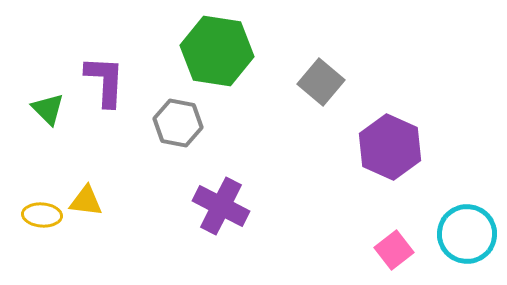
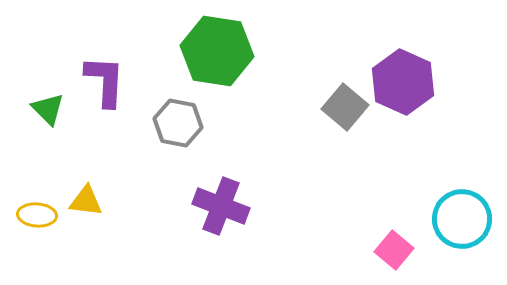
gray square: moved 24 px right, 25 px down
purple hexagon: moved 13 px right, 65 px up
purple cross: rotated 6 degrees counterclockwise
yellow ellipse: moved 5 px left
cyan circle: moved 5 px left, 15 px up
pink square: rotated 12 degrees counterclockwise
